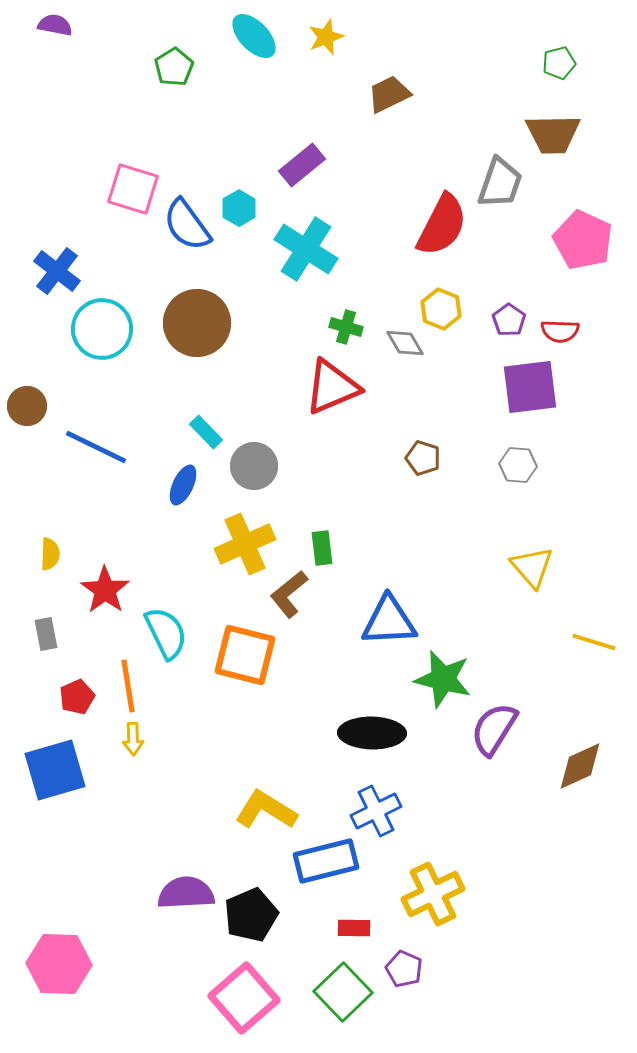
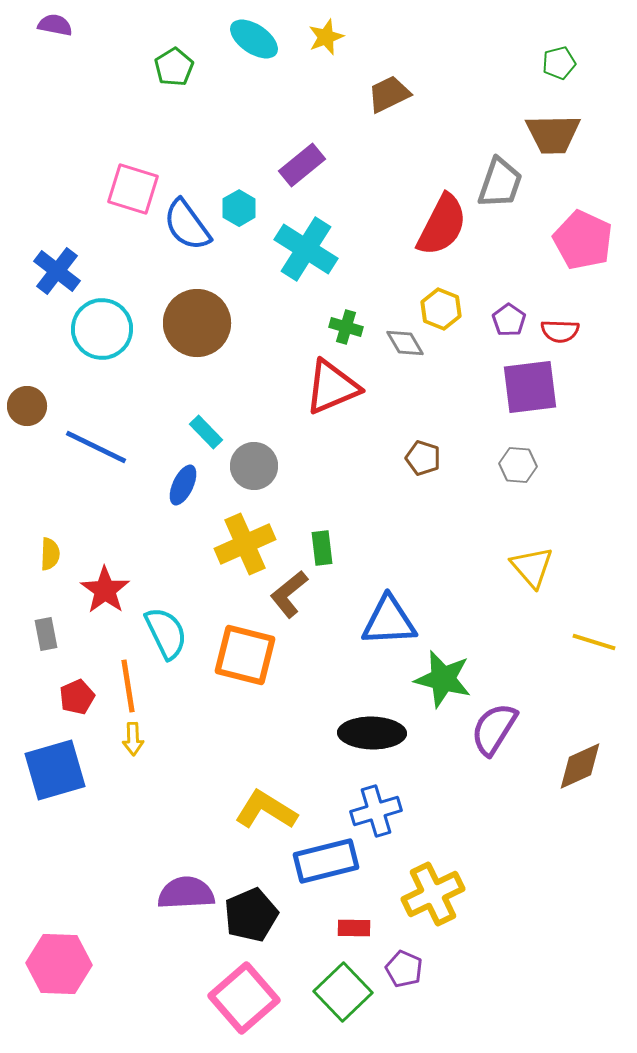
cyan ellipse at (254, 36): moved 3 px down; rotated 12 degrees counterclockwise
blue cross at (376, 811): rotated 9 degrees clockwise
